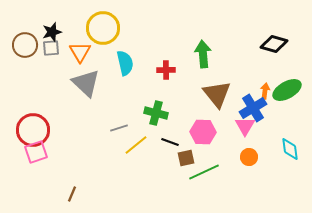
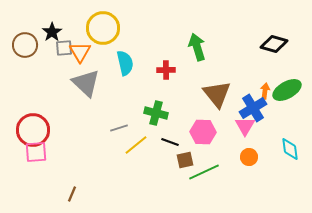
black star: rotated 18 degrees counterclockwise
gray square: moved 13 px right
green arrow: moved 6 px left, 7 px up; rotated 12 degrees counterclockwise
pink square: rotated 15 degrees clockwise
brown square: moved 1 px left, 2 px down
